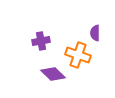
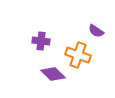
purple semicircle: moved 1 px right, 2 px up; rotated 56 degrees counterclockwise
purple cross: rotated 18 degrees clockwise
